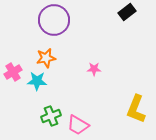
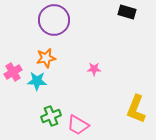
black rectangle: rotated 54 degrees clockwise
